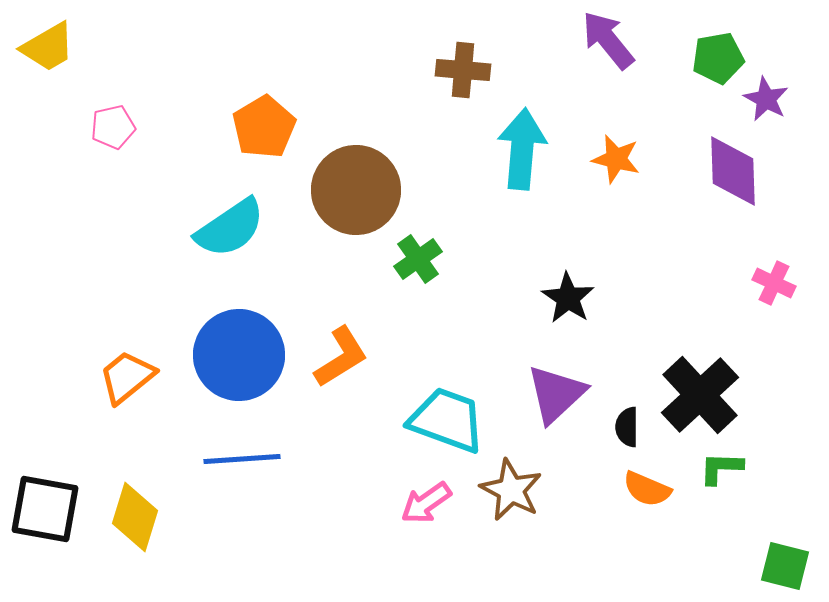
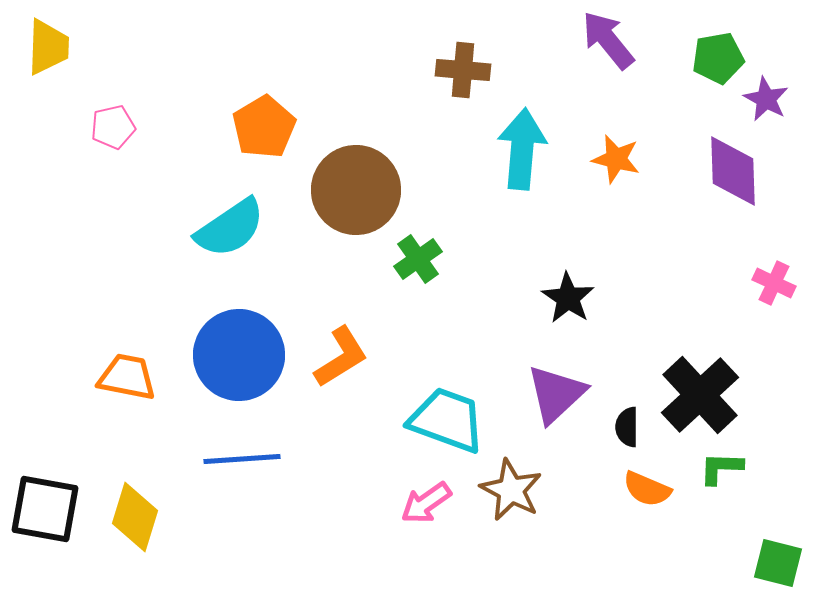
yellow trapezoid: rotated 58 degrees counterclockwise
orange trapezoid: rotated 50 degrees clockwise
green square: moved 7 px left, 3 px up
